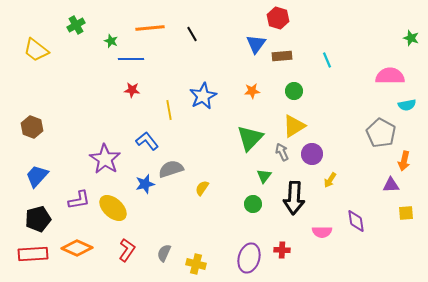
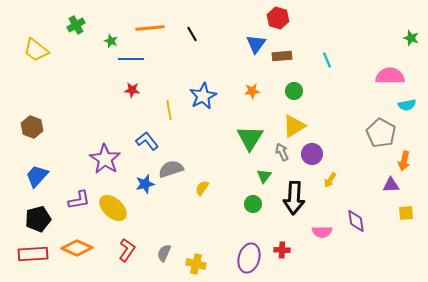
green triangle at (250, 138): rotated 12 degrees counterclockwise
